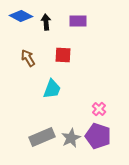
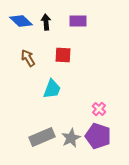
blue diamond: moved 5 px down; rotated 15 degrees clockwise
